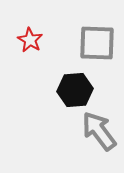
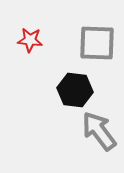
red star: rotated 25 degrees counterclockwise
black hexagon: rotated 12 degrees clockwise
